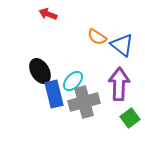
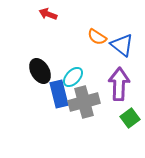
cyan ellipse: moved 4 px up
blue rectangle: moved 5 px right
